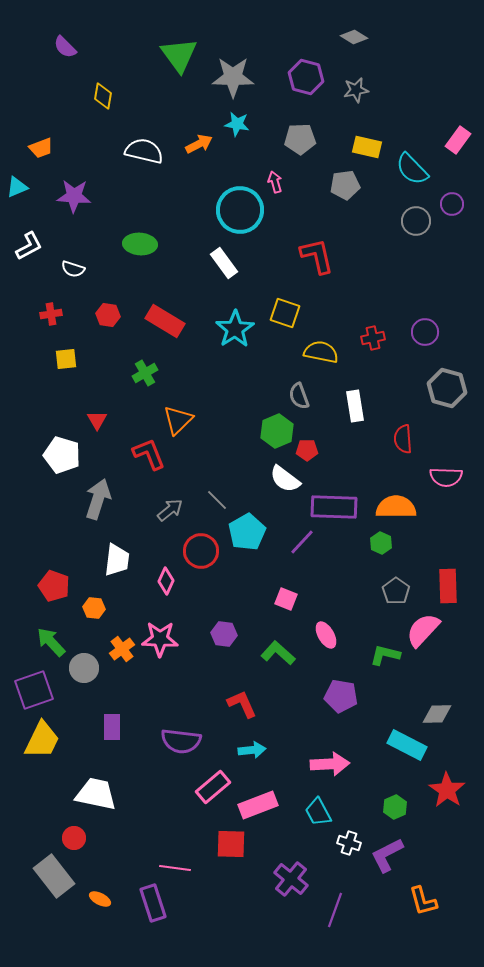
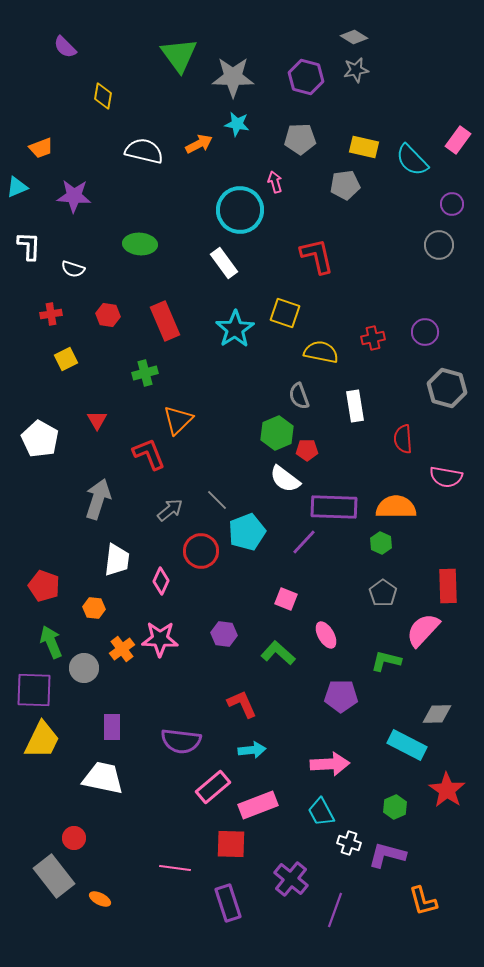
gray star at (356, 90): moved 20 px up
yellow rectangle at (367, 147): moved 3 px left
cyan semicircle at (412, 169): moved 9 px up
gray circle at (416, 221): moved 23 px right, 24 px down
white L-shape at (29, 246): rotated 60 degrees counterclockwise
red rectangle at (165, 321): rotated 36 degrees clockwise
yellow square at (66, 359): rotated 20 degrees counterclockwise
green cross at (145, 373): rotated 15 degrees clockwise
green hexagon at (277, 431): moved 2 px down
white pentagon at (62, 455): moved 22 px left, 16 px up; rotated 12 degrees clockwise
pink semicircle at (446, 477): rotated 8 degrees clockwise
cyan pentagon at (247, 532): rotated 9 degrees clockwise
purple line at (302, 542): moved 2 px right
pink diamond at (166, 581): moved 5 px left
red pentagon at (54, 586): moved 10 px left
gray pentagon at (396, 591): moved 13 px left, 2 px down
green arrow at (51, 642): rotated 20 degrees clockwise
green L-shape at (385, 655): moved 1 px right, 6 px down
purple square at (34, 690): rotated 21 degrees clockwise
purple pentagon at (341, 696): rotated 8 degrees counterclockwise
white trapezoid at (96, 794): moved 7 px right, 16 px up
cyan trapezoid at (318, 812): moved 3 px right
purple L-shape at (387, 855): rotated 42 degrees clockwise
purple rectangle at (153, 903): moved 75 px right
